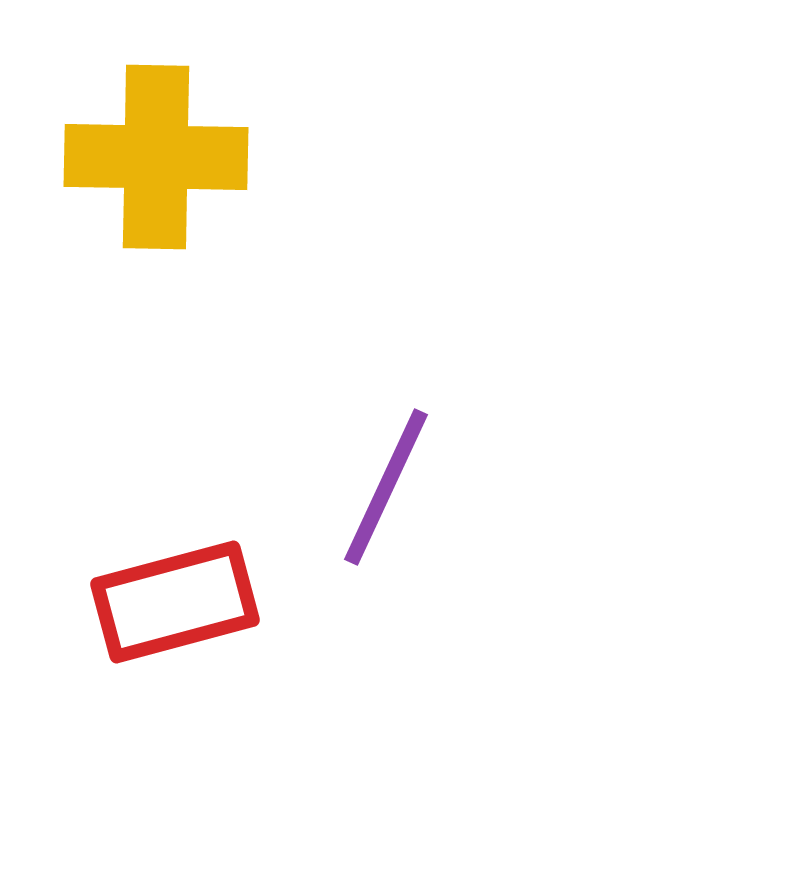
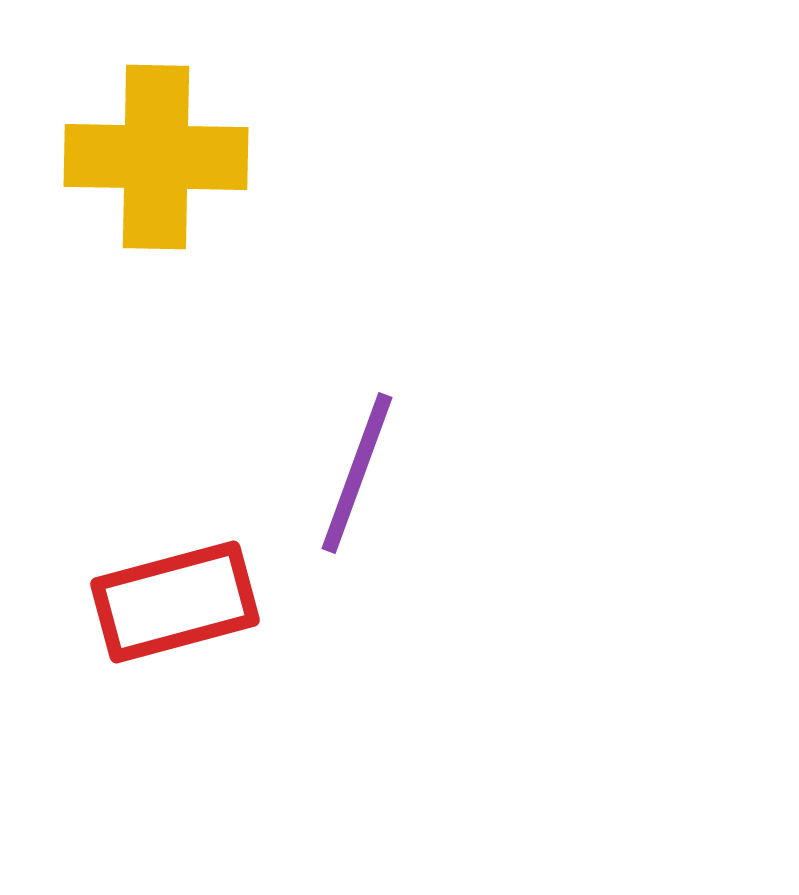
purple line: moved 29 px left, 14 px up; rotated 5 degrees counterclockwise
